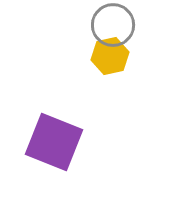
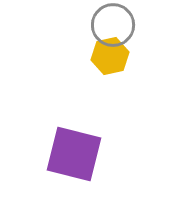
purple square: moved 20 px right, 12 px down; rotated 8 degrees counterclockwise
